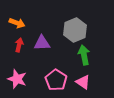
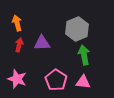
orange arrow: rotated 126 degrees counterclockwise
gray hexagon: moved 2 px right, 1 px up
pink triangle: rotated 28 degrees counterclockwise
